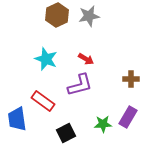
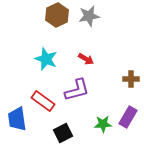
purple L-shape: moved 3 px left, 5 px down
black square: moved 3 px left
